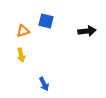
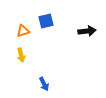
blue square: rotated 28 degrees counterclockwise
